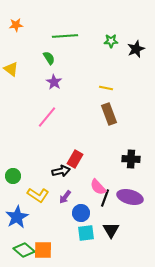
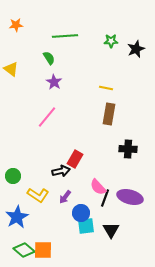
brown rectangle: rotated 30 degrees clockwise
black cross: moved 3 px left, 10 px up
cyan square: moved 7 px up
